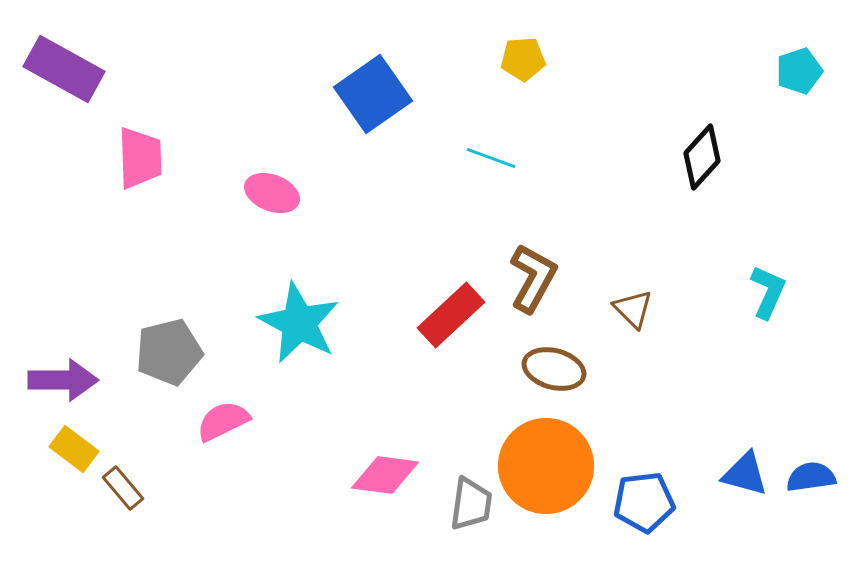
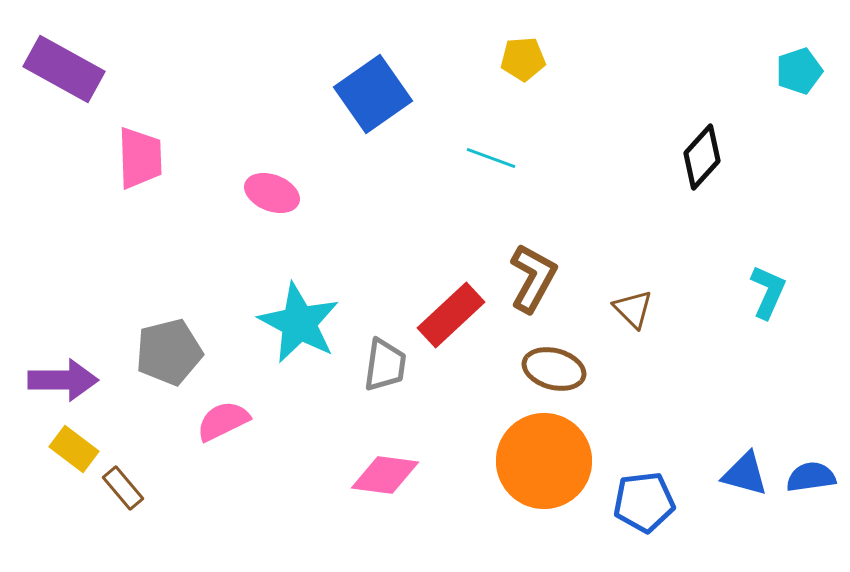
orange circle: moved 2 px left, 5 px up
gray trapezoid: moved 86 px left, 139 px up
